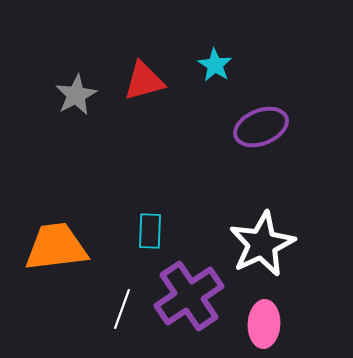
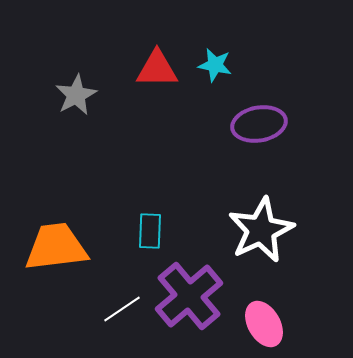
cyan star: rotated 20 degrees counterclockwise
red triangle: moved 13 px right, 12 px up; rotated 15 degrees clockwise
purple ellipse: moved 2 px left, 3 px up; rotated 12 degrees clockwise
white star: moved 1 px left, 14 px up
purple cross: rotated 6 degrees counterclockwise
white line: rotated 36 degrees clockwise
pink ellipse: rotated 33 degrees counterclockwise
